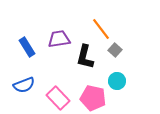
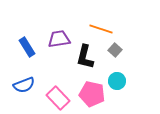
orange line: rotated 35 degrees counterclockwise
pink pentagon: moved 1 px left, 4 px up
